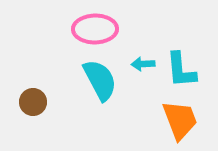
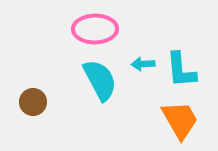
orange trapezoid: rotated 9 degrees counterclockwise
